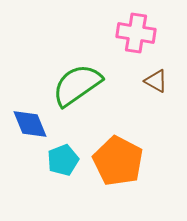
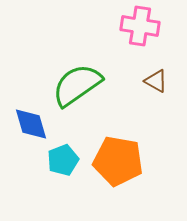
pink cross: moved 4 px right, 7 px up
blue diamond: moved 1 px right; rotated 6 degrees clockwise
orange pentagon: rotated 18 degrees counterclockwise
